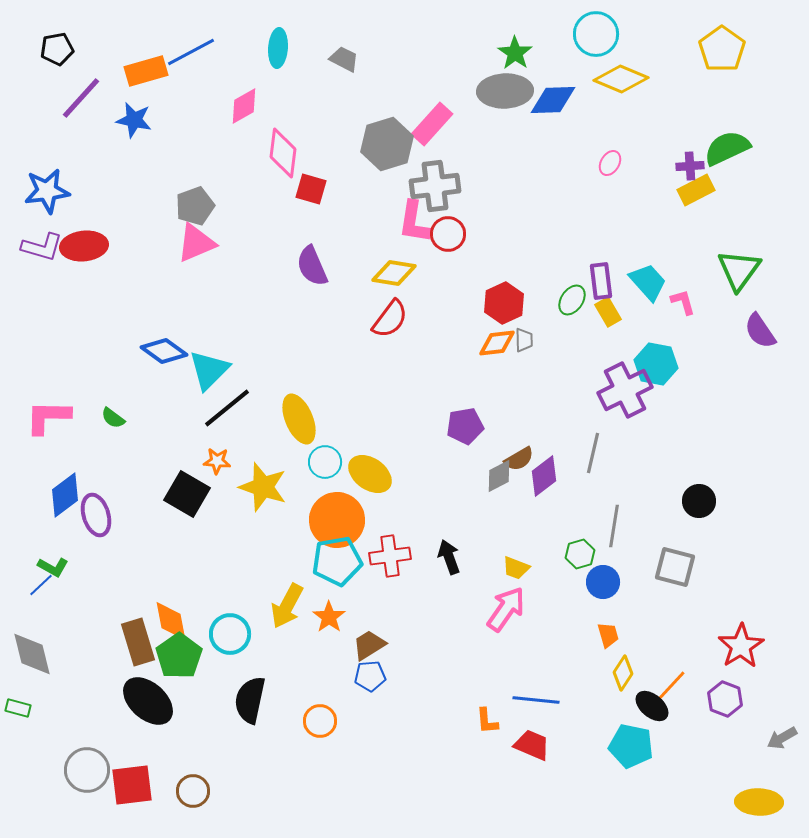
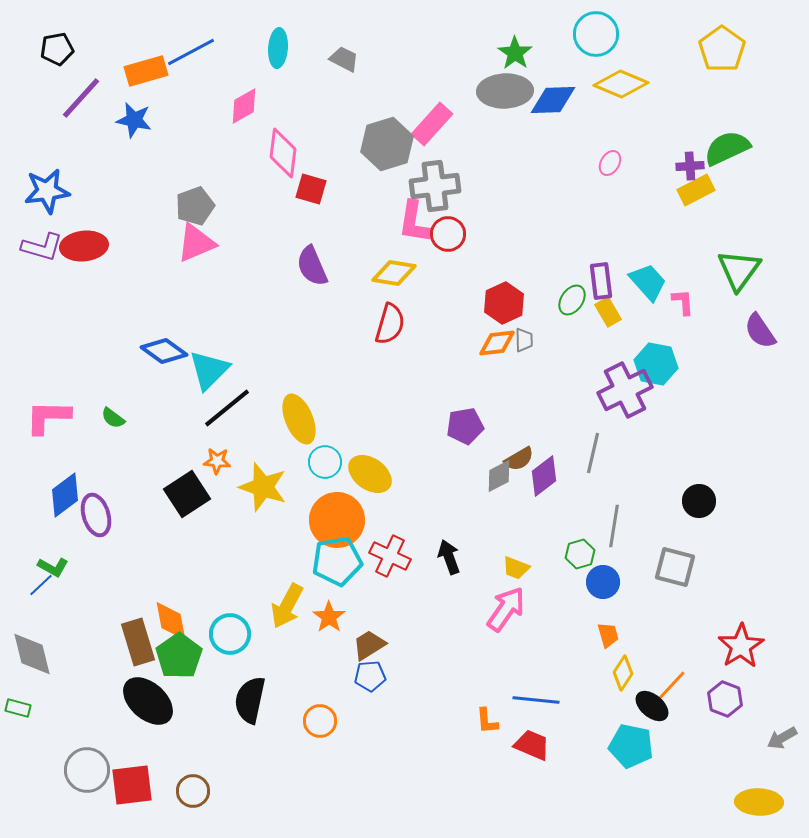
yellow diamond at (621, 79): moved 5 px down
pink L-shape at (683, 302): rotated 12 degrees clockwise
red semicircle at (390, 319): moved 5 px down; rotated 21 degrees counterclockwise
black square at (187, 494): rotated 27 degrees clockwise
red cross at (390, 556): rotated 33 degrees clockwise
